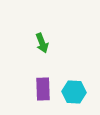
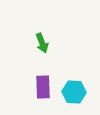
purple rectangle: moved 2 px up
